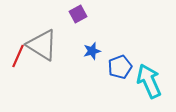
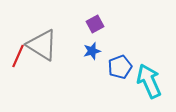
purple square: moved 17 px right, 10 px down
